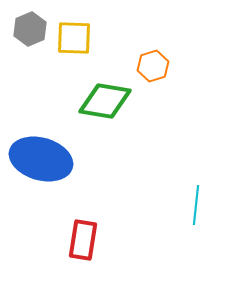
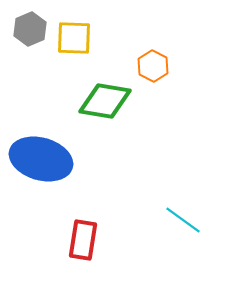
orange hexagon: rotated 16 degrees counterclockwise
cyan line: moved 13 px left, 15 px down; rotated 60 degrees counterclockwise
